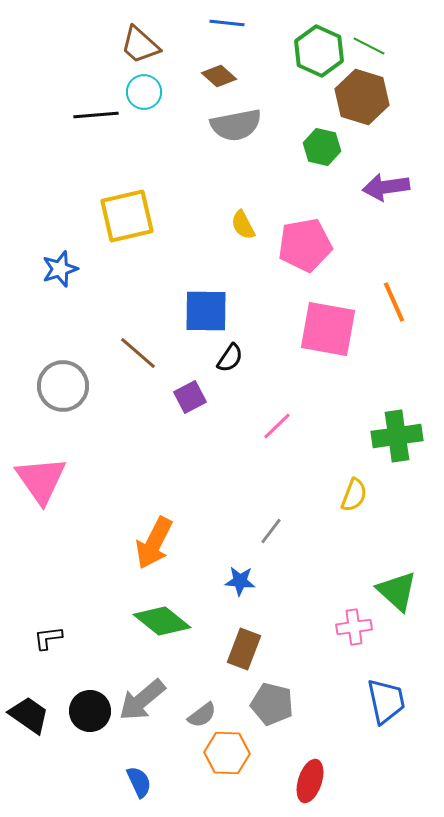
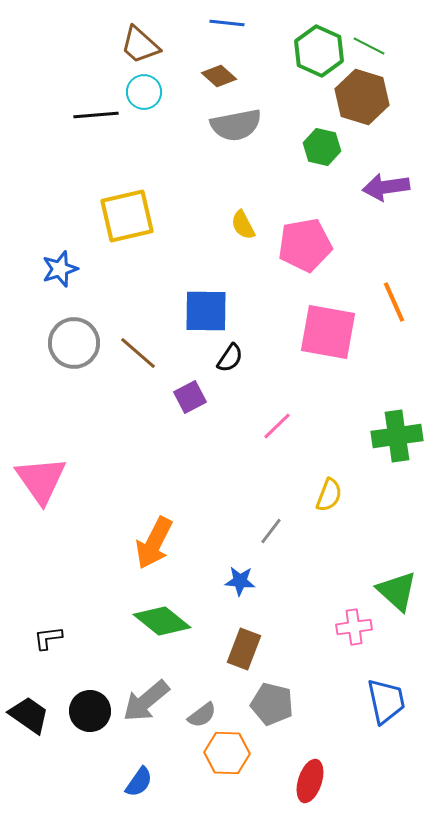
pink square at (328, 329): moved 3 px down
gray circle at (63, 386): moved 11 px right, 43 px up
yellow semicircle at (354, 495): moved 25 px left
gray arrow at (142, 700): moved 4 px right, 1 px down
blue semicircle at (139, 782): rotated 60 degrees clockwise
